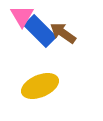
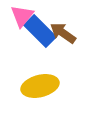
pink triangle: rotated 10 degrees clockwise
yellow ellipse: rotated 9 degrees clockwise
